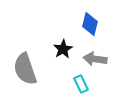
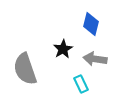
blue diamond: moved 1 px right
